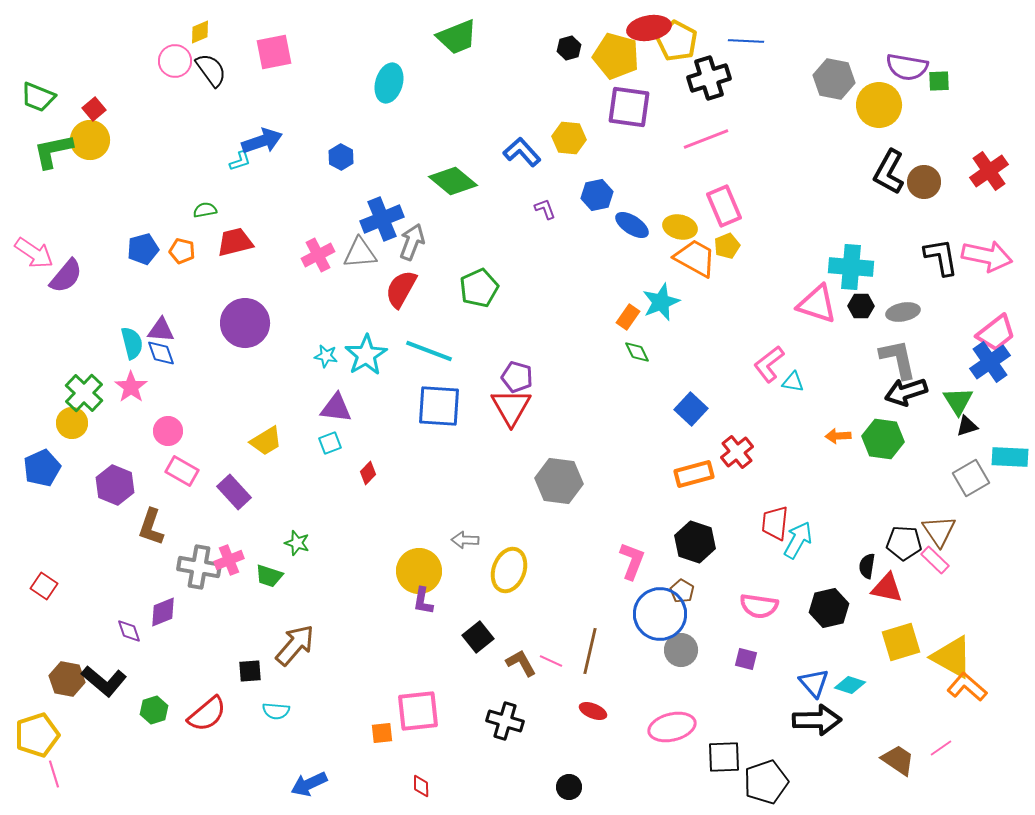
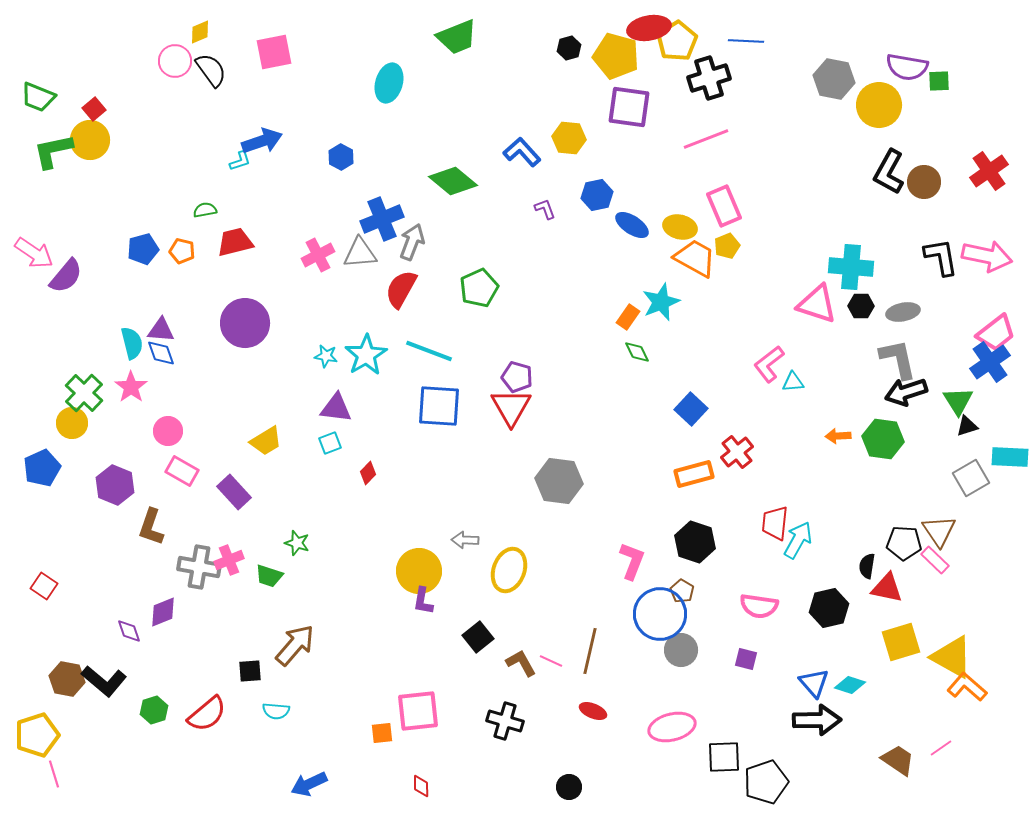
yellow pentagon at (677, 41): rotated 12 degrees clockwise
cyan triangle at (793, 382): rotated 15 degrees counterclockwise
